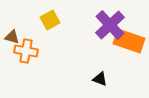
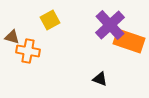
orange cross: moved 2 px right
